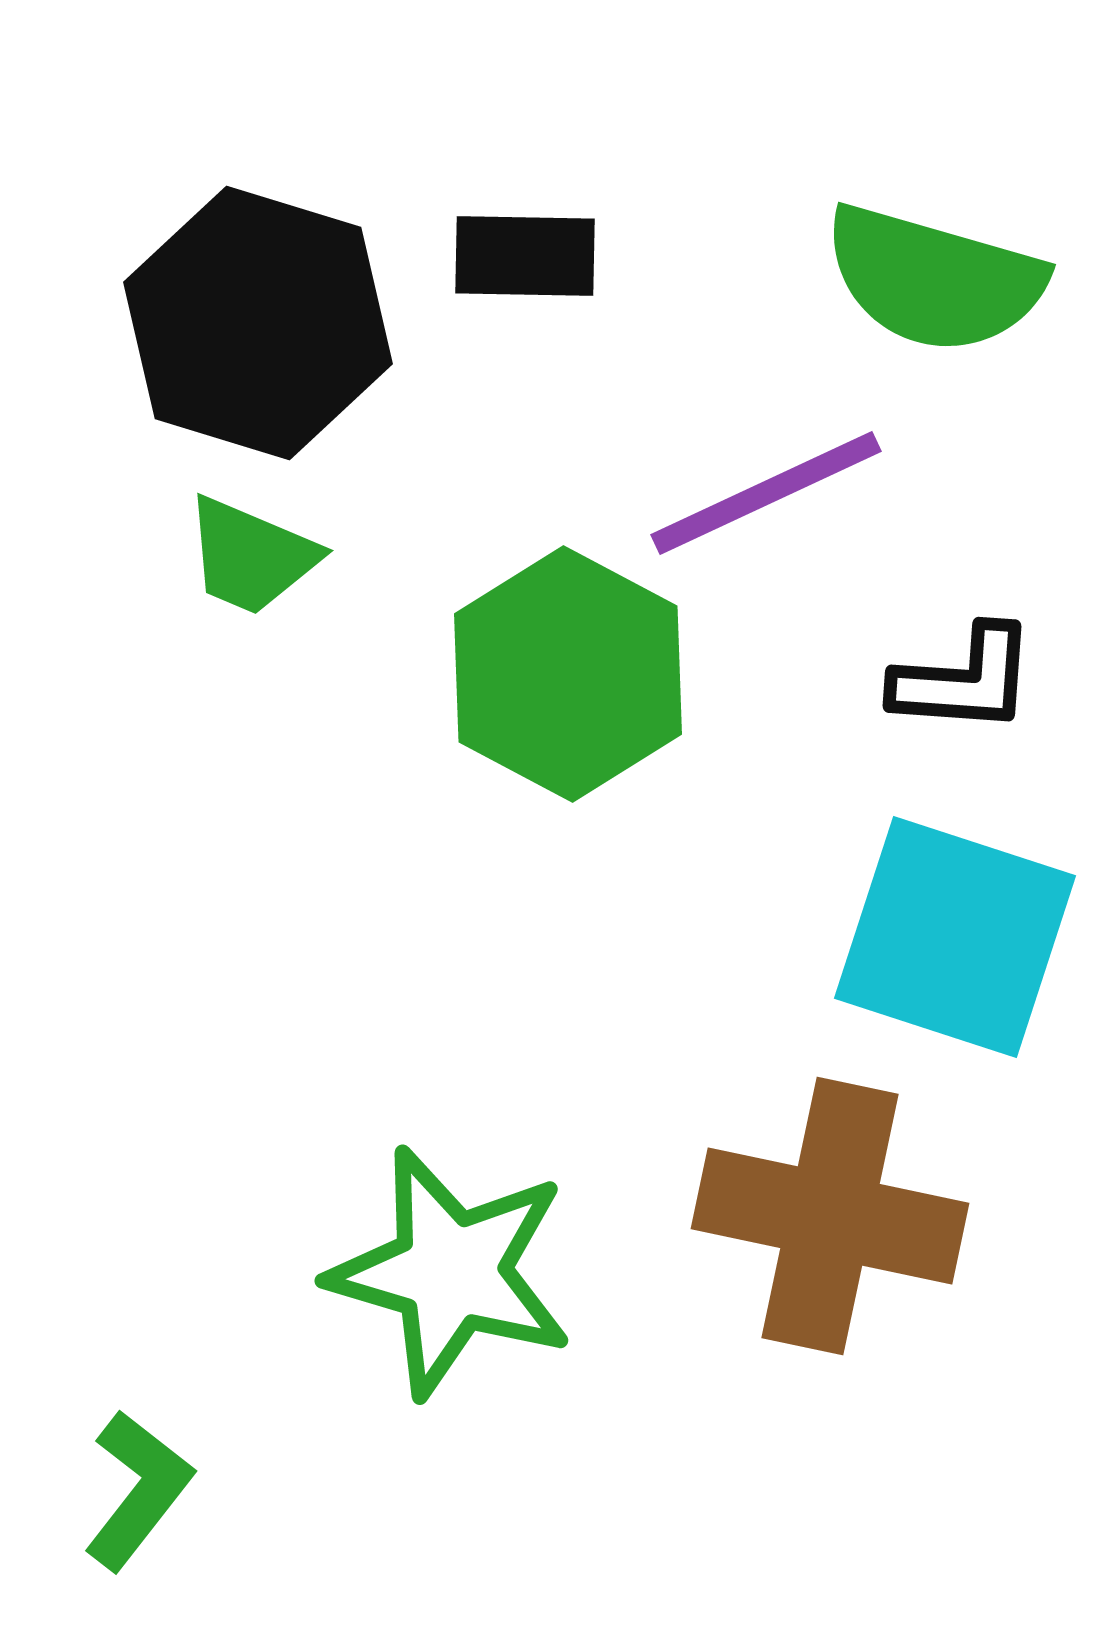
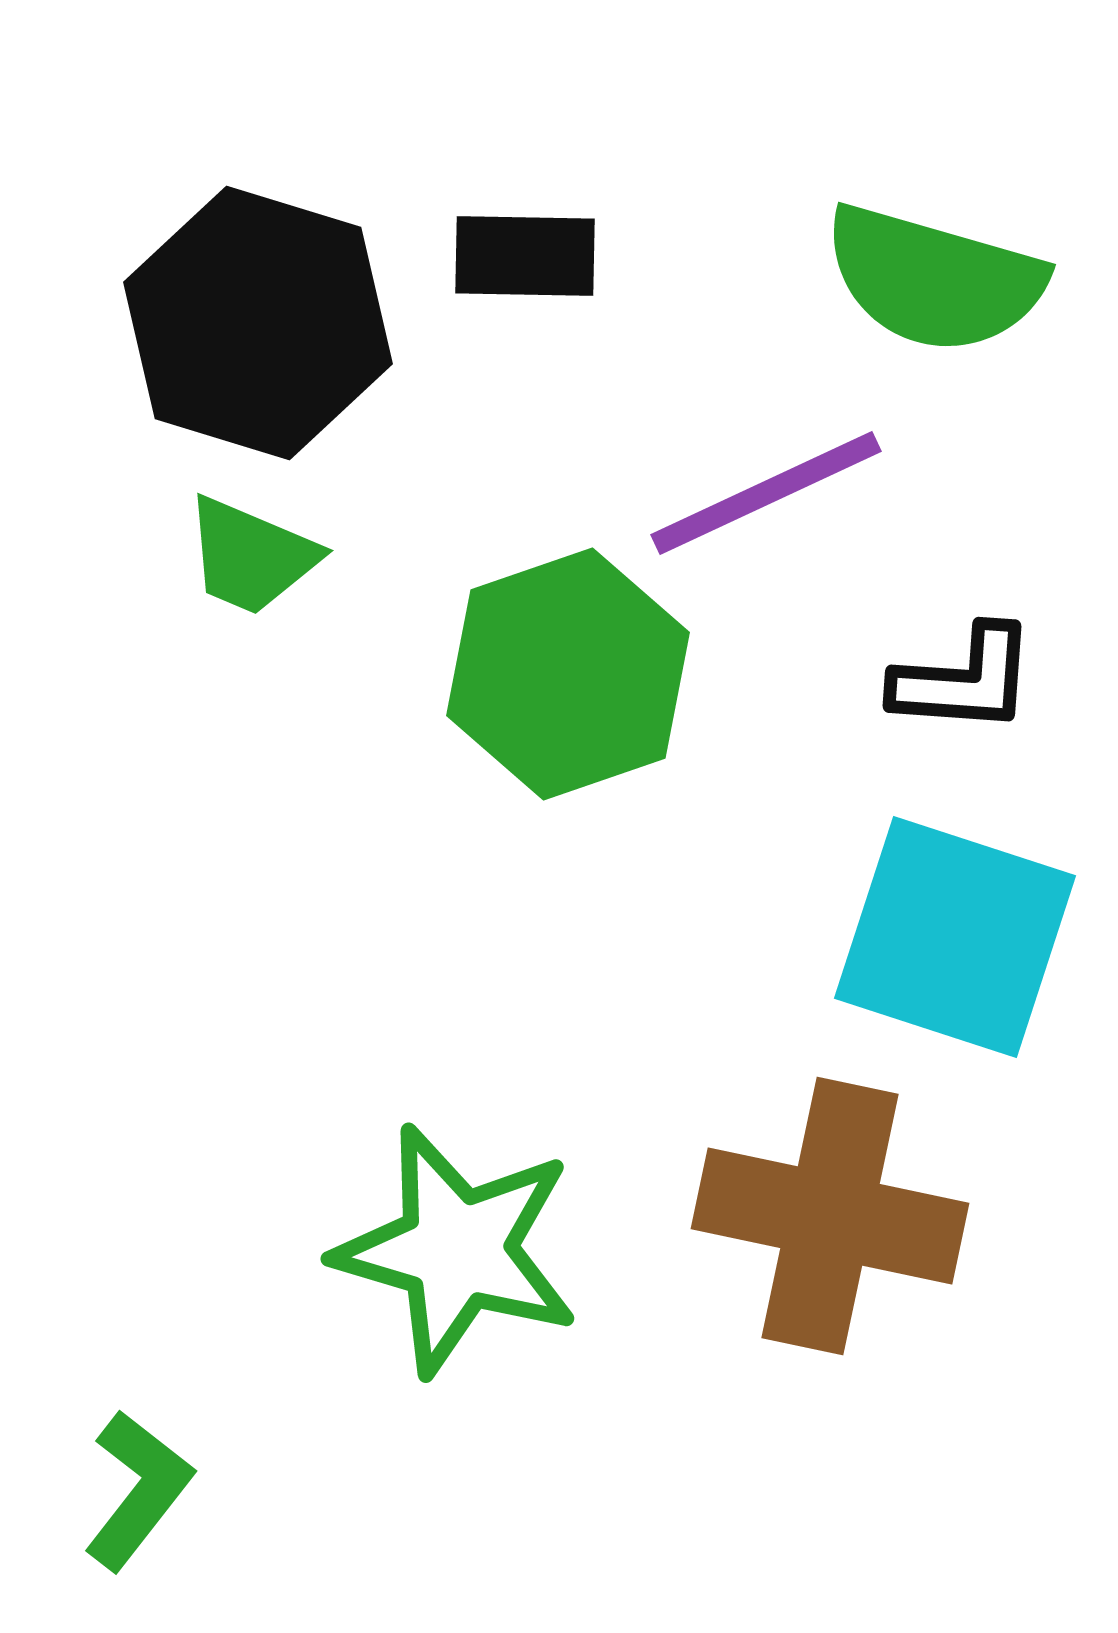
green hexagon: rotated 13 degrees clockwise
green star: moved 6 px right, 22 px up
